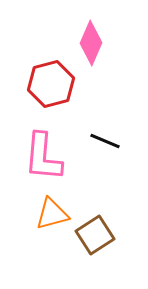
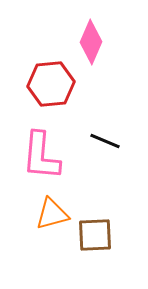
pink diamond: moved 1 px up
red hexagon: rotated 9 degrees clockwise
pink L-shape: moved 2 px left, 1 px up
brown square: rotated 30 degrees clockwise
